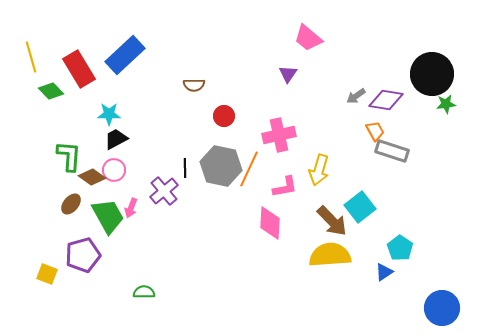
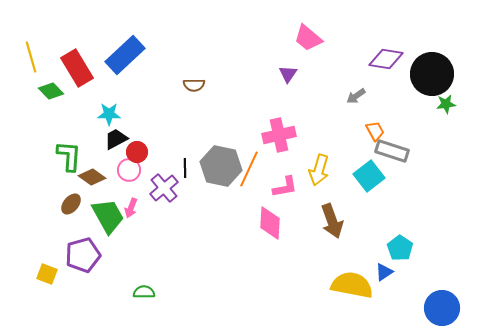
red rectangle: moved 2 px left, 1 px up
purple diamond: moved 41 px up
red circle: moved 87 px left, 36 px down
pink circle: moved 15 px right
purple cross: moved 3 px up
cyan square: moved 9 px right, 31 px up
brown arrow: rotated 24 degrees clockwise
yellow semicircle: moved 22 px right, 30 px down; rotated 15 degrees clockwise
